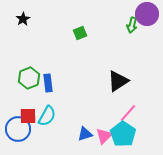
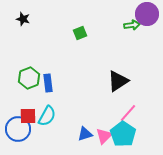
black star: rotated 24 degrees counterclockwise
green arrow: rotated 112 degrees counterclockwise
